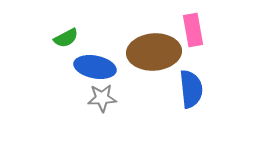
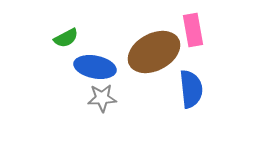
brown ellipse: rotated 24 degrees counterclockwise
